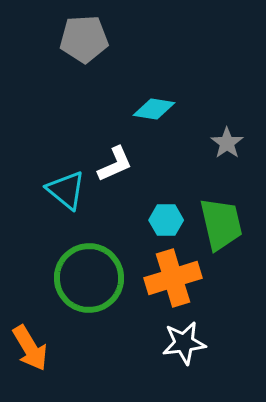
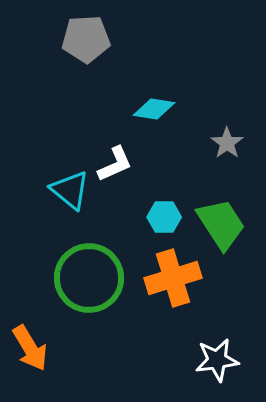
gray pentagon: moved 2 px right
cyan triangle: moved 4 px right
cyan hexagon: moved 2 px left, 3 px up
green trapezoid: rotated 20 degrees counterclockwise
white star: moved 33 px right, 17 px down
